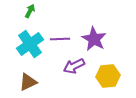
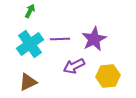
purple star: rotated 15 degrees clockwise
